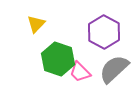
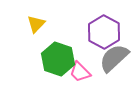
gray semicircle: moved 11 px up
